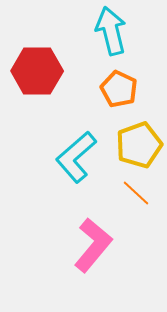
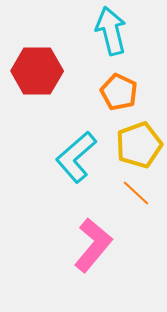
orange pentagon: moved 3 px down
